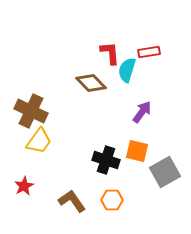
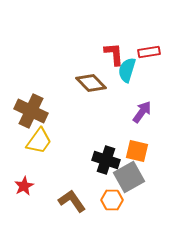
red L-shape: moved 4 px right, 1 px down
gray square: moved 36 px left, 5 px down
